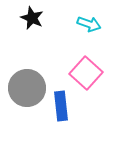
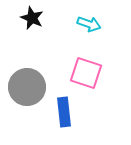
pink square: rotated 24 degrees counterclockwise
gray circle: moved 1 px up
blue rectangle: moved 3 px right, 6 px down
